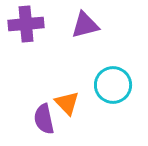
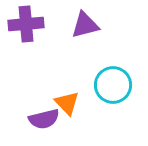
purple semicircle: rotated 92 degrees counterclockwise
